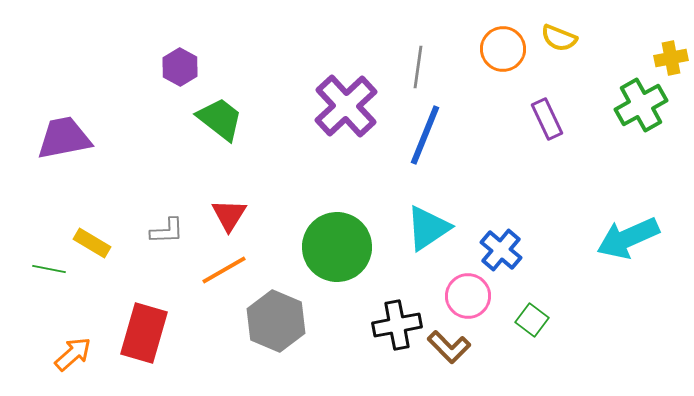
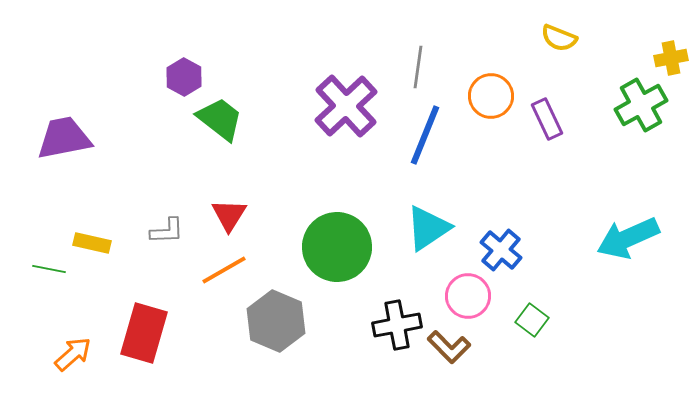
orange circle: moved 12 px left, 47 px down
purple hexagon: moved 4 px right, 10 px down
yellow rectangle: rotated 18 degrees counterclockwise
